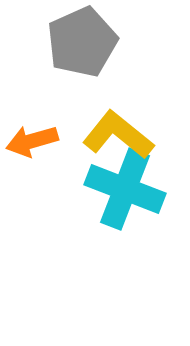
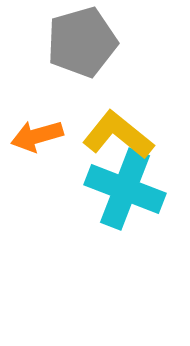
gray pentagon: rotated 8 degrees clockwise
orange arrow: moved 5 px right, 5 px up
